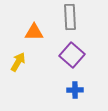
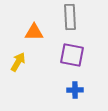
purple square: rotated 30 degrees counterclockwise
